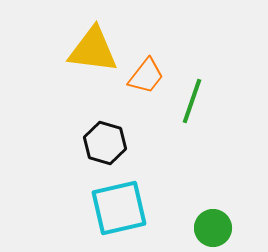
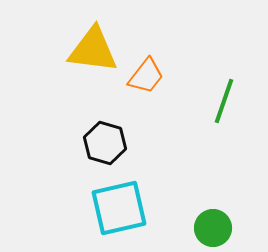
green line: moved 32 px right
